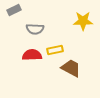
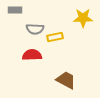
gray rectangle: moved 1 px right; rotated 24 degrees clockwise
yellow star: moved 3 px up
yellow rectangle: moved 13 px up
brown trapezoid: moved 5 px left, 12 px down
